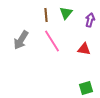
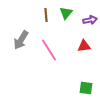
purple arrow: rotated 64 degrees clockwise
pink line: moved 3 px left, 9 px down
red triangle: moved 3 px up; rotated 16 degrees counterclockwise
green square: rotated 24 degrees clockwise
